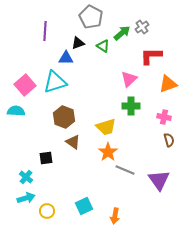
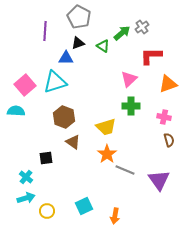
gray pentagon: moved 12 px left
orange star: moved 1 px left, 2 px down
